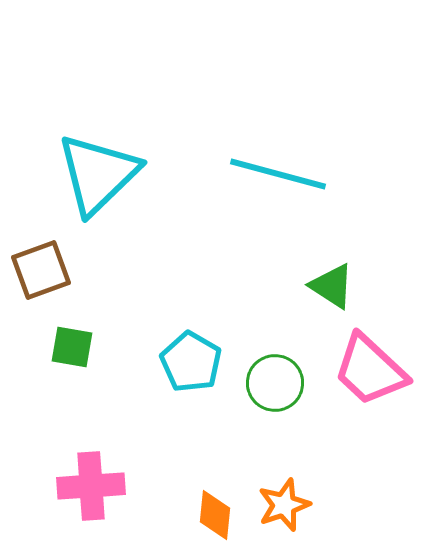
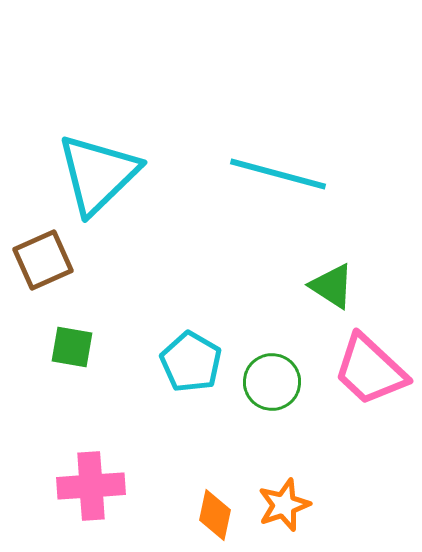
brown square: moved 2 px right, 10 px up; rotated 4 degrees counterclockwise
green circle: moved 3 px left, 1 px up
orange diamond: rotated 6 degrees clockwise
